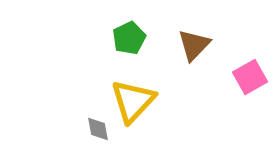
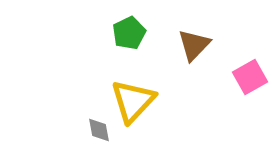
green pentagon: moved 5 px up
gray diamond: moved 1 px right, 1 px down
